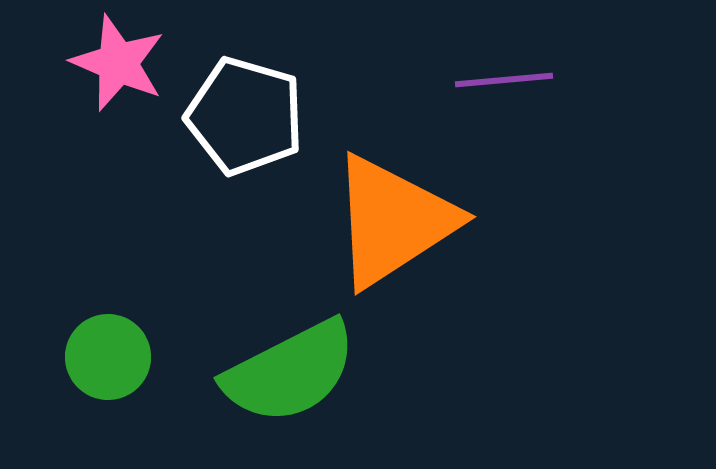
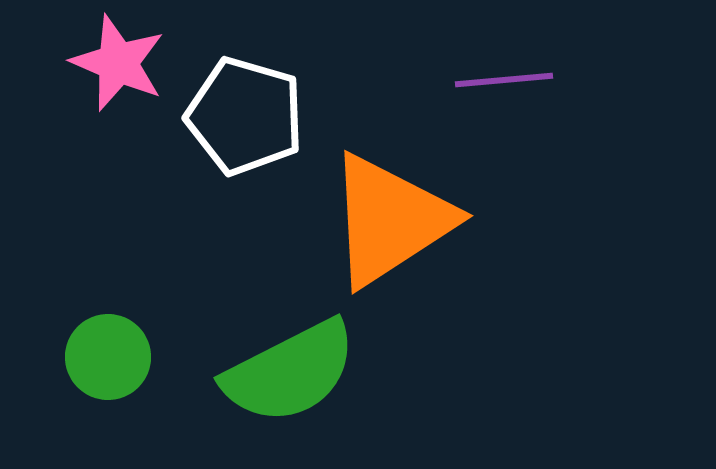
orange triangle: moved 3 px left, 1 px up
